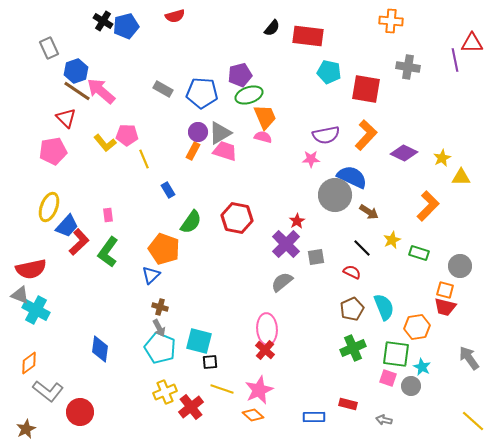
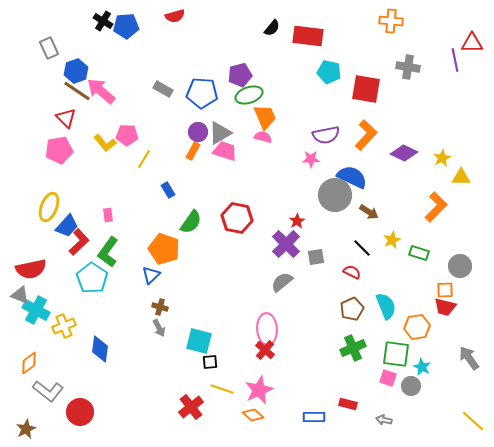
blue pentagon at (126, 26): rotated 10 degrees clockwise
pink pentagon at (53, 151): moved 6 px right, 1 px up
yellow line at (144, 159): rotated 54 degrees clockwise
orange L-shape at (428, 206): moved 8 px right, 1 px down
orange square at (445, 290): rotated 18 degrees counterclockwise
cyan semicircle at (384, 307): moved 2 px right, 1 px up
cyan pentagon at (160, 348): moved 68 px left, 70 px up; rotated 12 degrees clockwise
yellow cross at (165, 392): moved 101 px left, 66 px up
